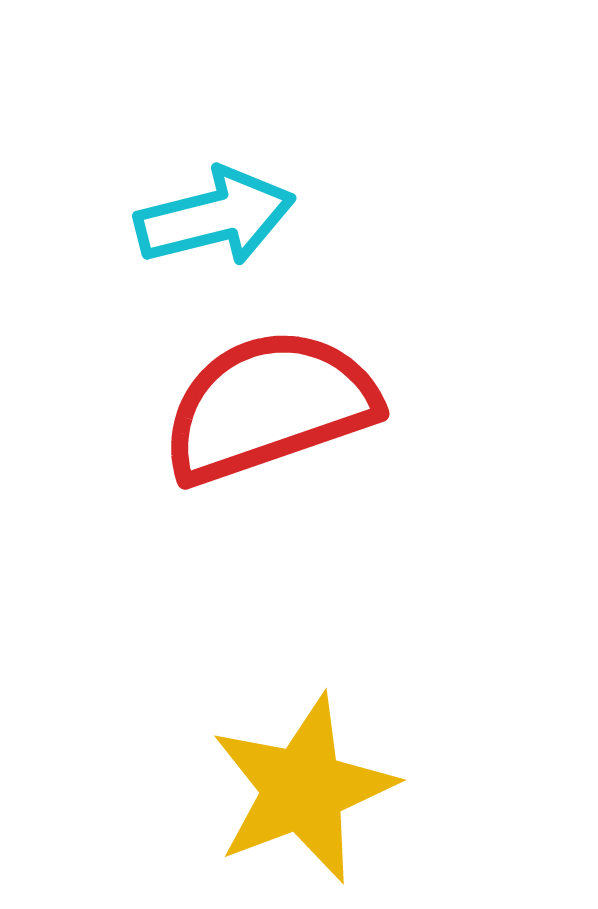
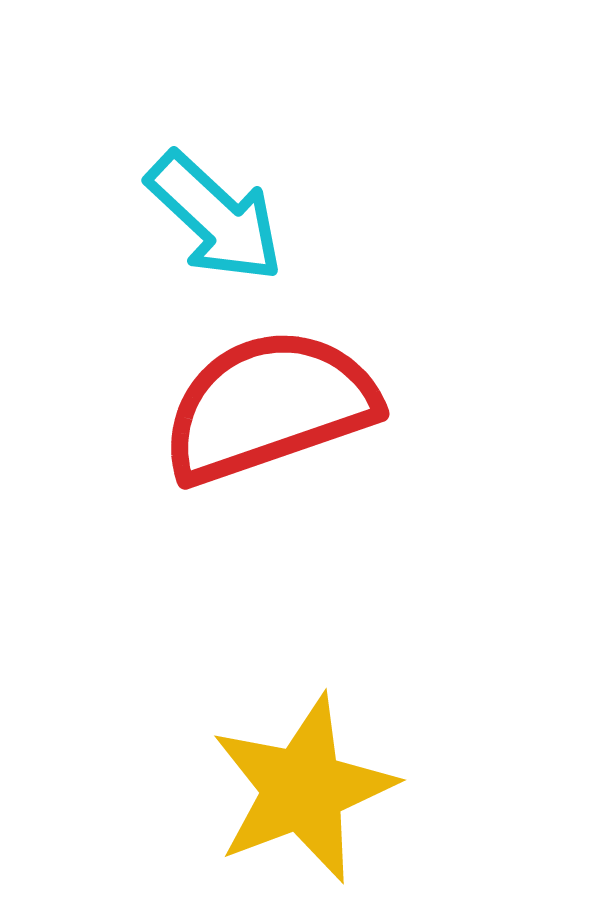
cyan arrow: rotated 57 degrees clockwise
